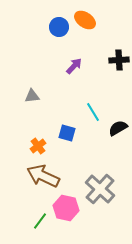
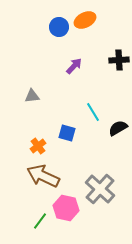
orange ellipse: rotated 60 degrees counterclockwise
